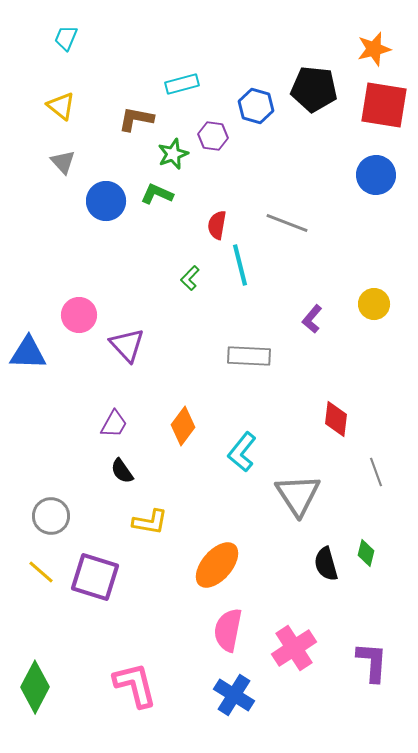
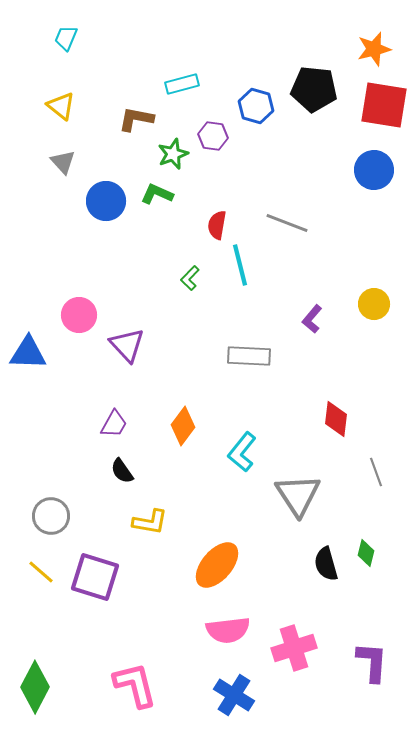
blue circle at (376, 175): moved 2 px left, 5 px up
pink semicircle at (228, 630): rotated 108 degrees counterclockwise
pink cross at (294, 648): rotated 15 degrees clockwise
